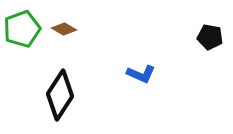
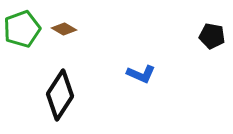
black pentagon: moved 2 px right, 1 px up
